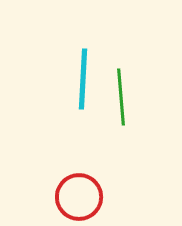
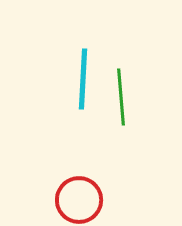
red circle: moved 3 px down
